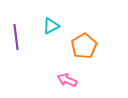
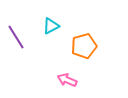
purple line: rotated 25 degrees counterclockwise
orange pentagon: rotated 15 degrees clockwise
